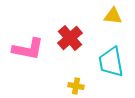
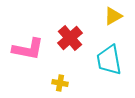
yellow triangle: rotated 36 degrees counterclockwise
cyan trapezoid: moved 2 px left, 2 px up
yellow cross: moved 16 px left, 3 px up
